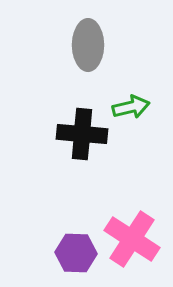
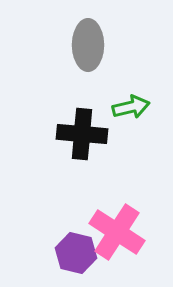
pink cross: moved 15 px left, 7 px up
purple hexagon: rotated 12 degrees clockwise
